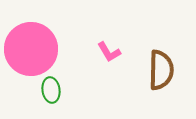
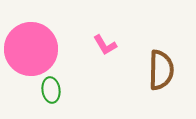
pink L-shape: moved 4 px left, 7 px up
